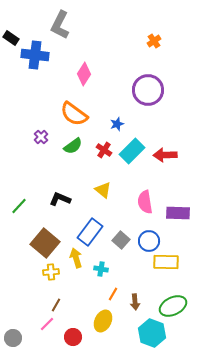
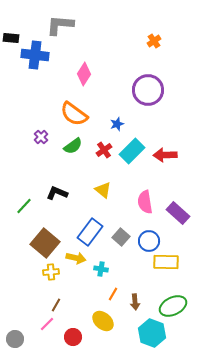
gray L-shape: rotated 68 degrees clockwise
black rectangle: rotated 28 degrees counterclockwise
red cross: rotated 21 degrees clockwise
black L-shape: moved 3 px left, 6 px up
green line: moved 5 px right
purple rectangle: rotated 40 degrees clockwise
gray square: moved 3 px up
yellow arrow: rotated 120 degrees clockwise
yellow ellipse: rotated 75 degrees counterclockwise
gray circle: moved 2 px right, 1 px down
